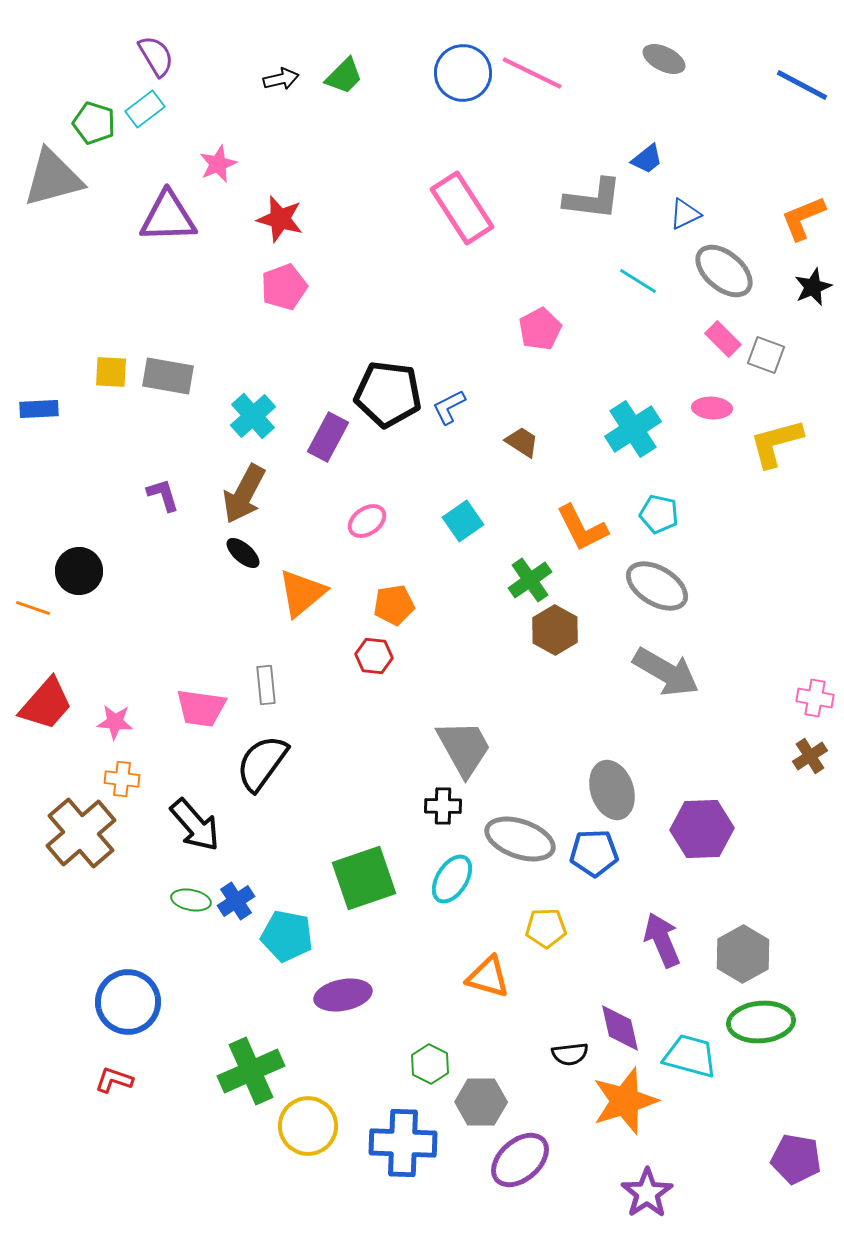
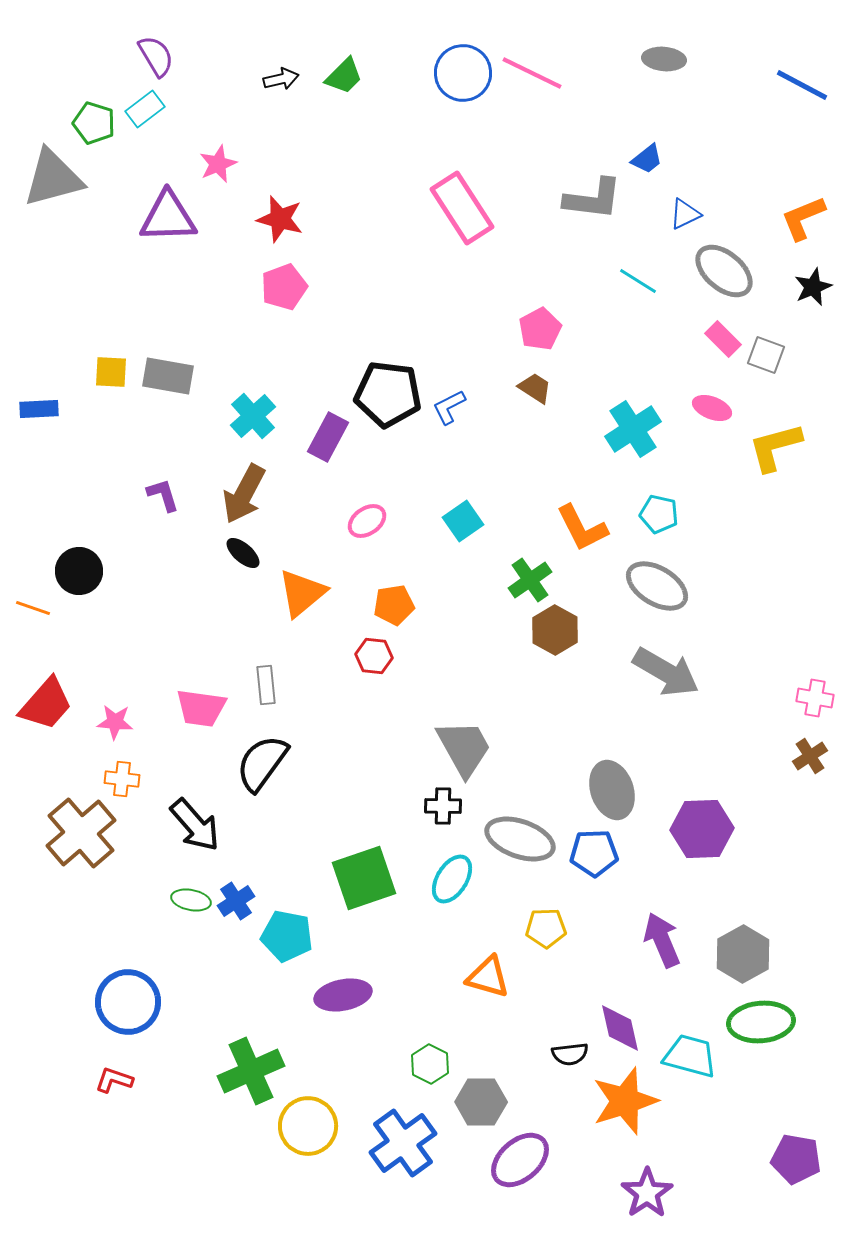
gray ellipse at (664, 59): rotated 21 degrees counterclockwise
pink ellipse at (712, 408): rotated 18 degrees clockwise
brown trapezoid at (522, 442): moved 13 px right, 54 px up
yellow L-shape at (776, 443): moved 1 px left, 4 px down
blue cross at (403, 1143): rotated 38 degrees counterclockwise
